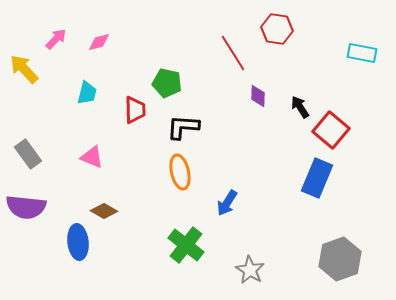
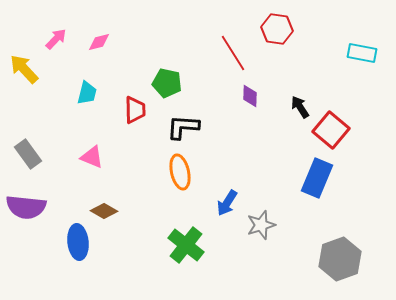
purple diamond: moved 8 px left
gray star: moved 11 px right, 45 px up; rotated 24 degrees clockwise
